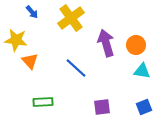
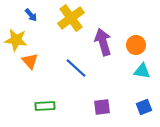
blue arrow: moved 1 px left, 3 px down
purple arrow: moved 3 px left, 1 px up
green rectangle: moved 2 px right, 4 px down
